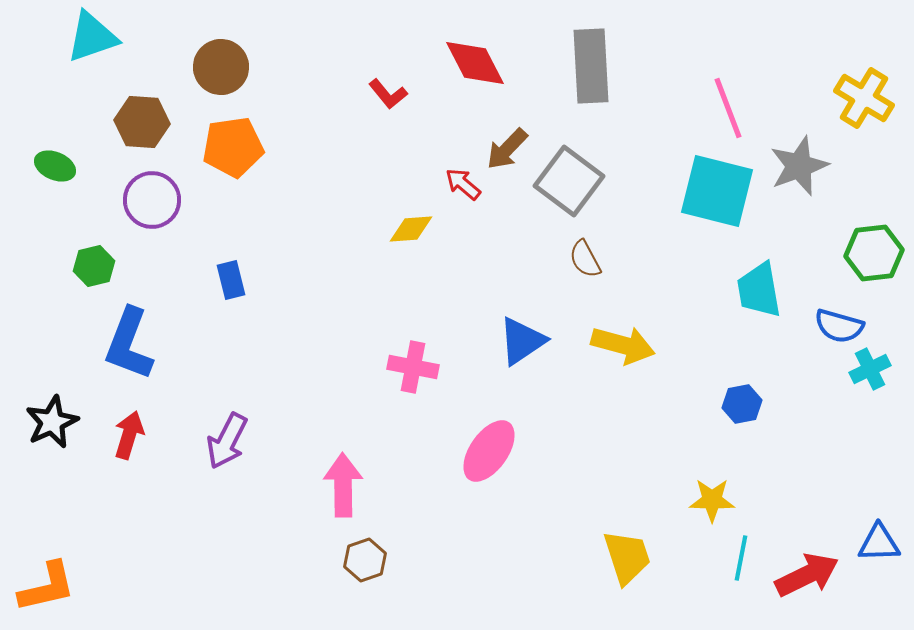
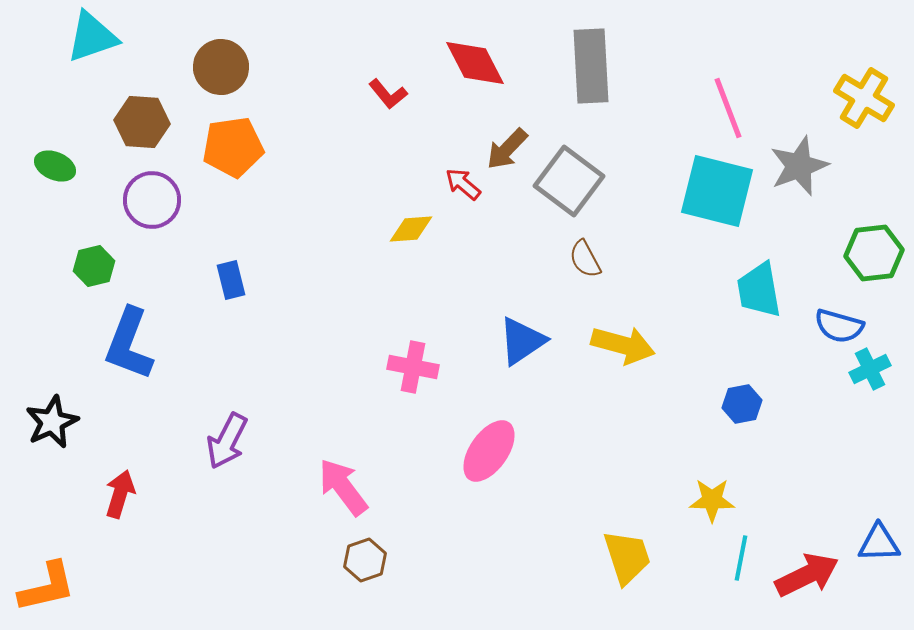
red arrow at (129, 435): moved 9 px left, 59 px down
pink arrow at (343, 485): moved 2 px down; rotated 36 degrees counterclockwise
